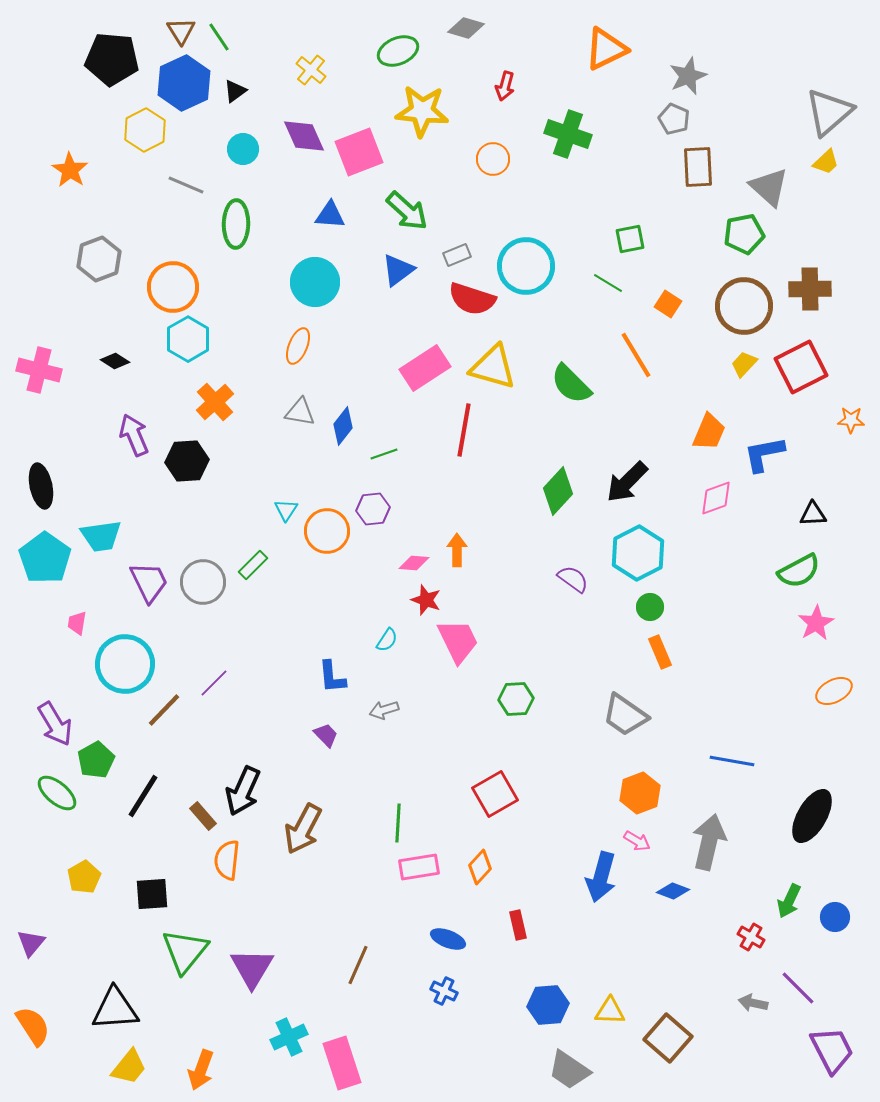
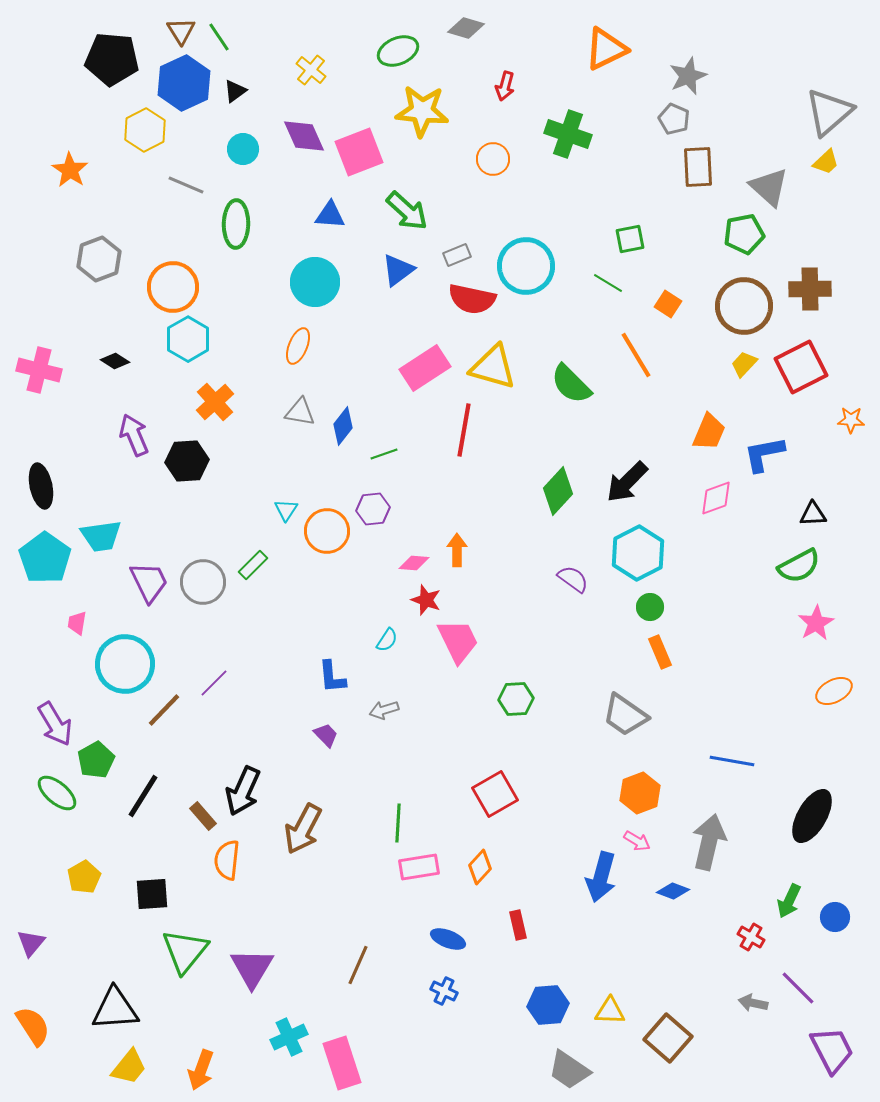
red semicircle at (472, 299): rotated 6 degrees counterclockwise
green semicircle at (799, 571): moved 5 px up
